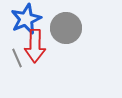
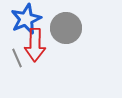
red arrow: moved 1 px up
